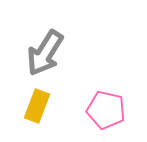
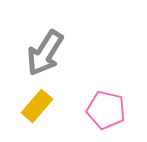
yellow rectangle: rotated 20 degrees clockwise
